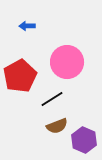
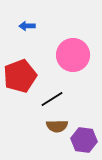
pink circle: moved 6 px right, 7 px up
red pentagon: rotated 8 degrees clockwise
brown semicircle: rotated 20 degrees clockwise
purple hexagon: rotated 15 degrees counterclockwise
